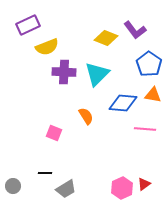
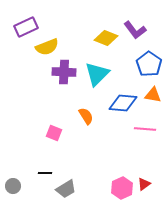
purple rectangle: moved 2 px left, 2 px down
